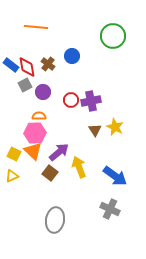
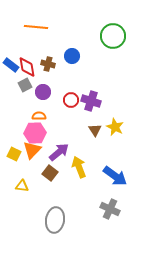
brown cross: rotated 24 degrees counterclockwise
purple cross: rotated 30 degrees clockwise
orange triangle: moved 1 px left, 1 px up; rotated 30 degrees clockwise
yellow triangle: moved 10 px right, 10 px down; rotated 32 degrees clockwise
